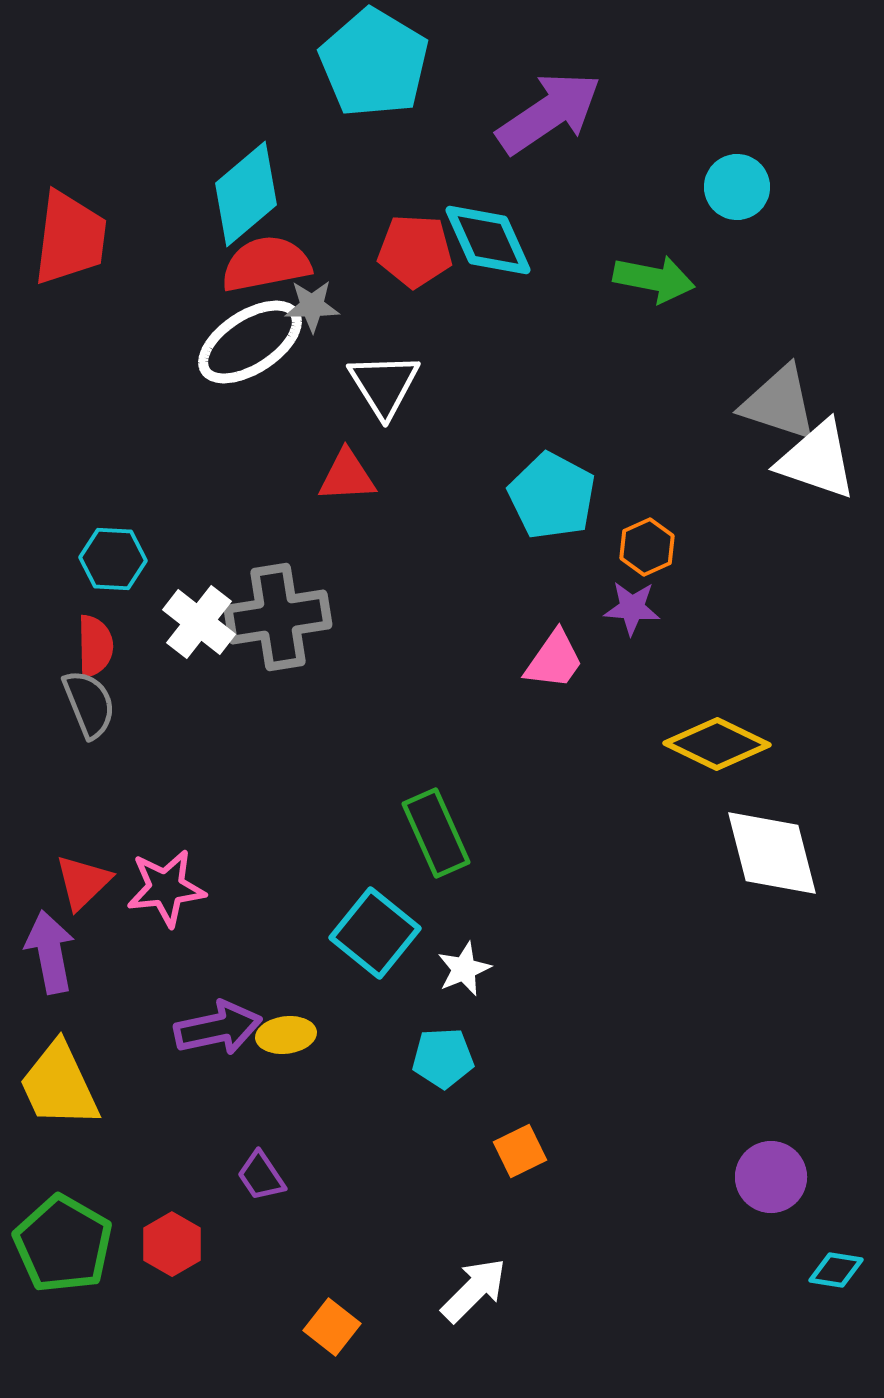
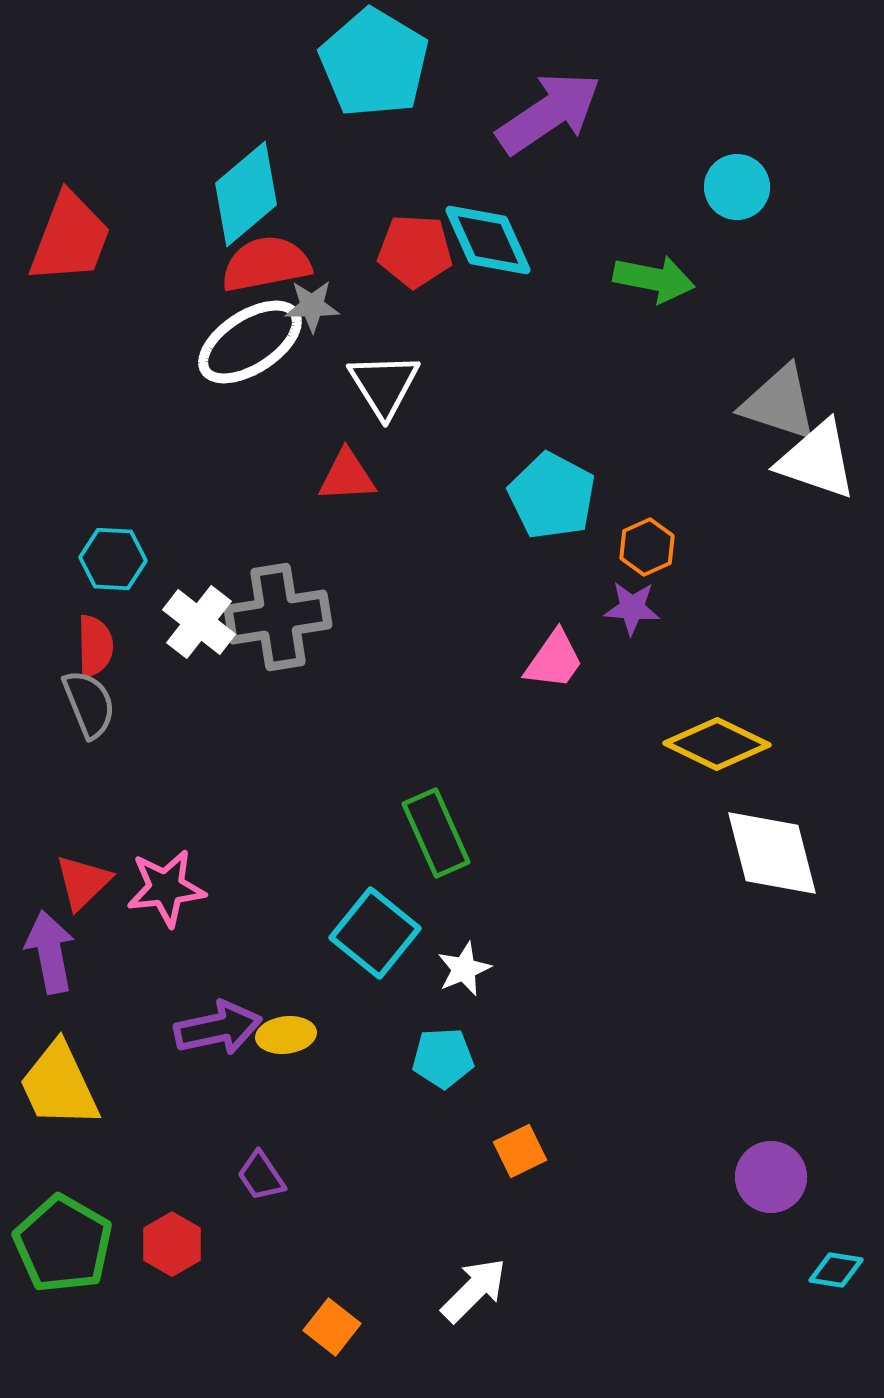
red trapezoid at (70, 238): rotated 14 degrees clockwise
